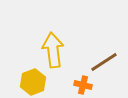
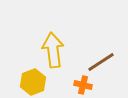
brown line: moved 3 px left
